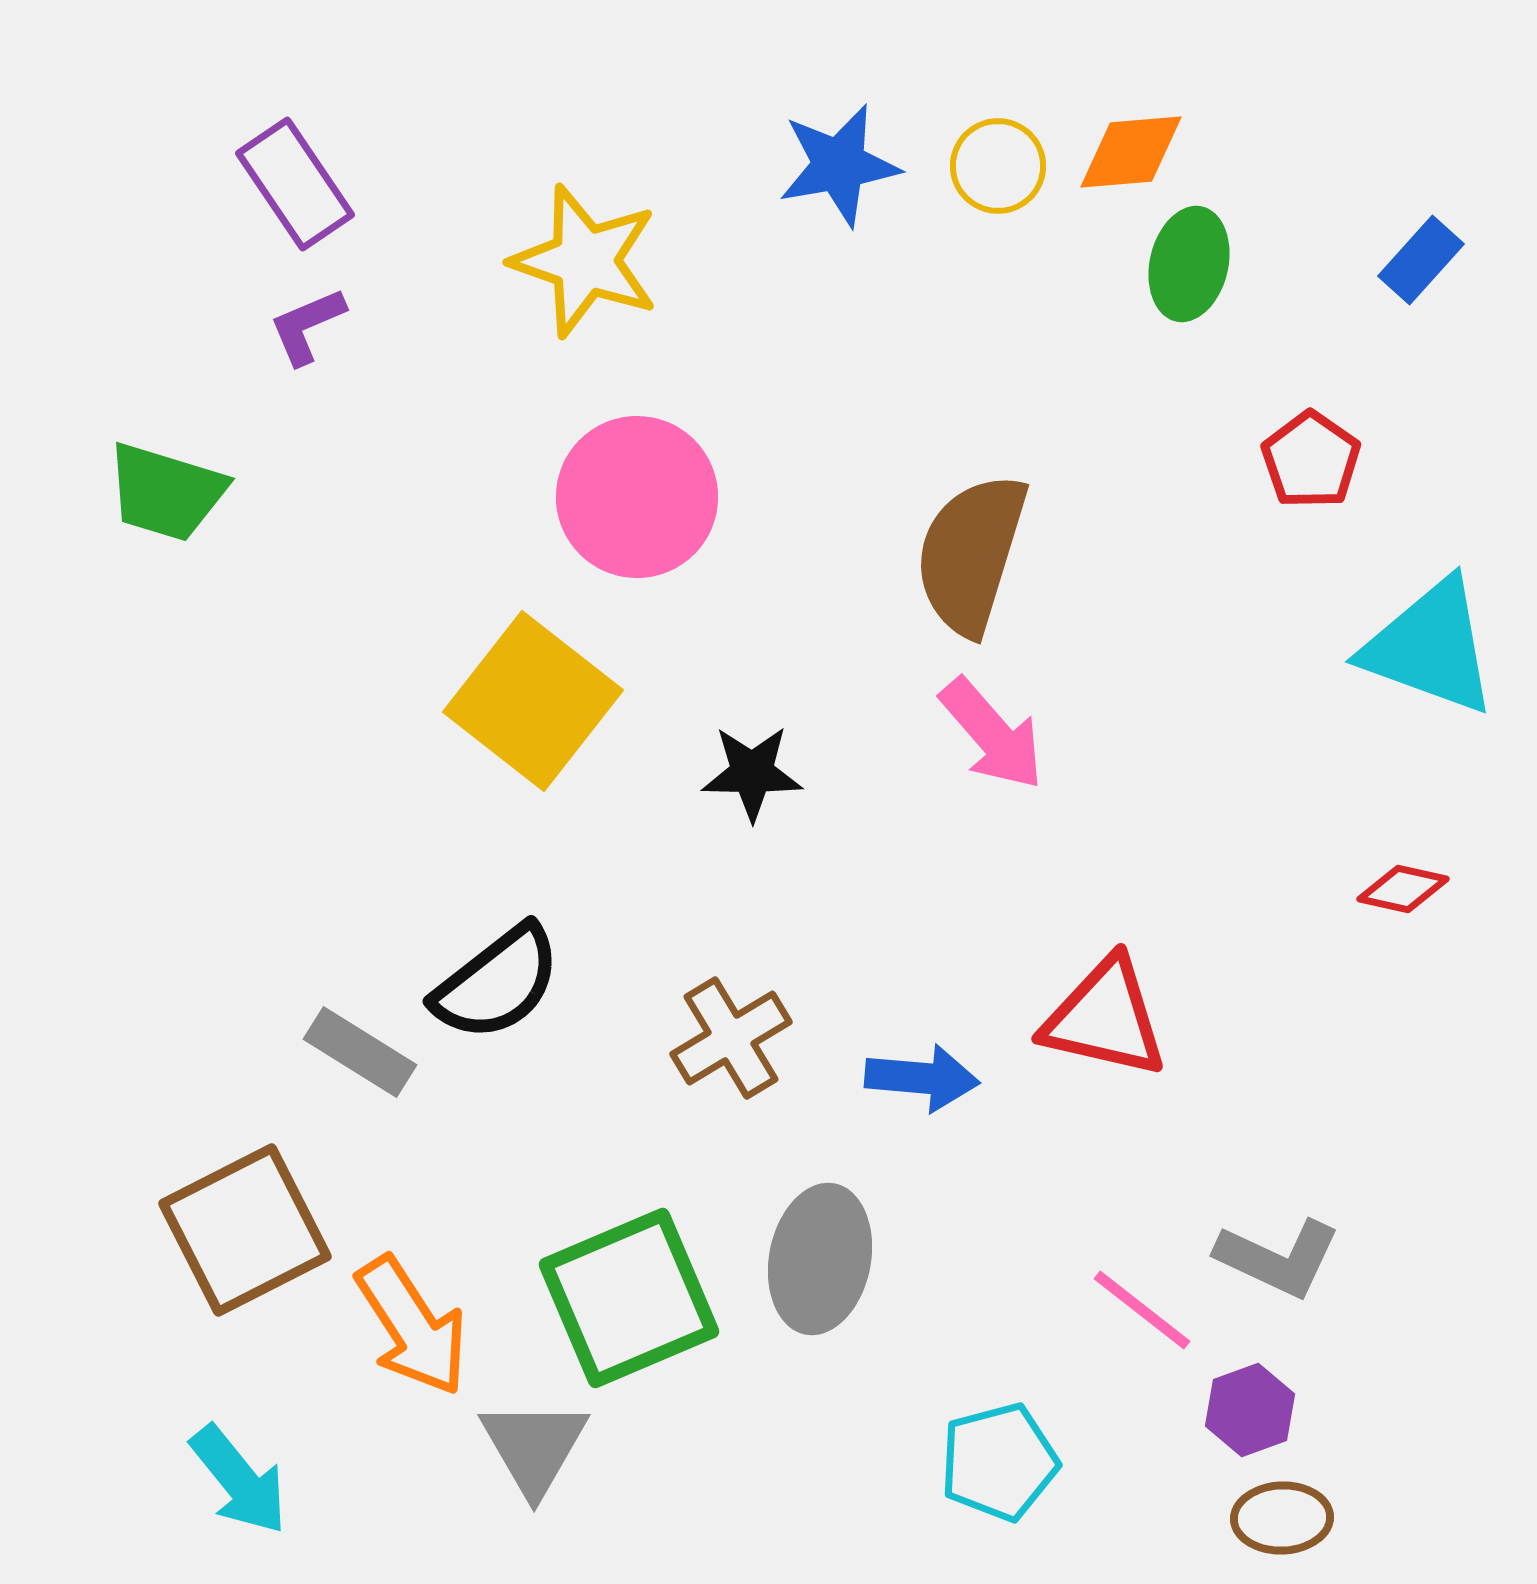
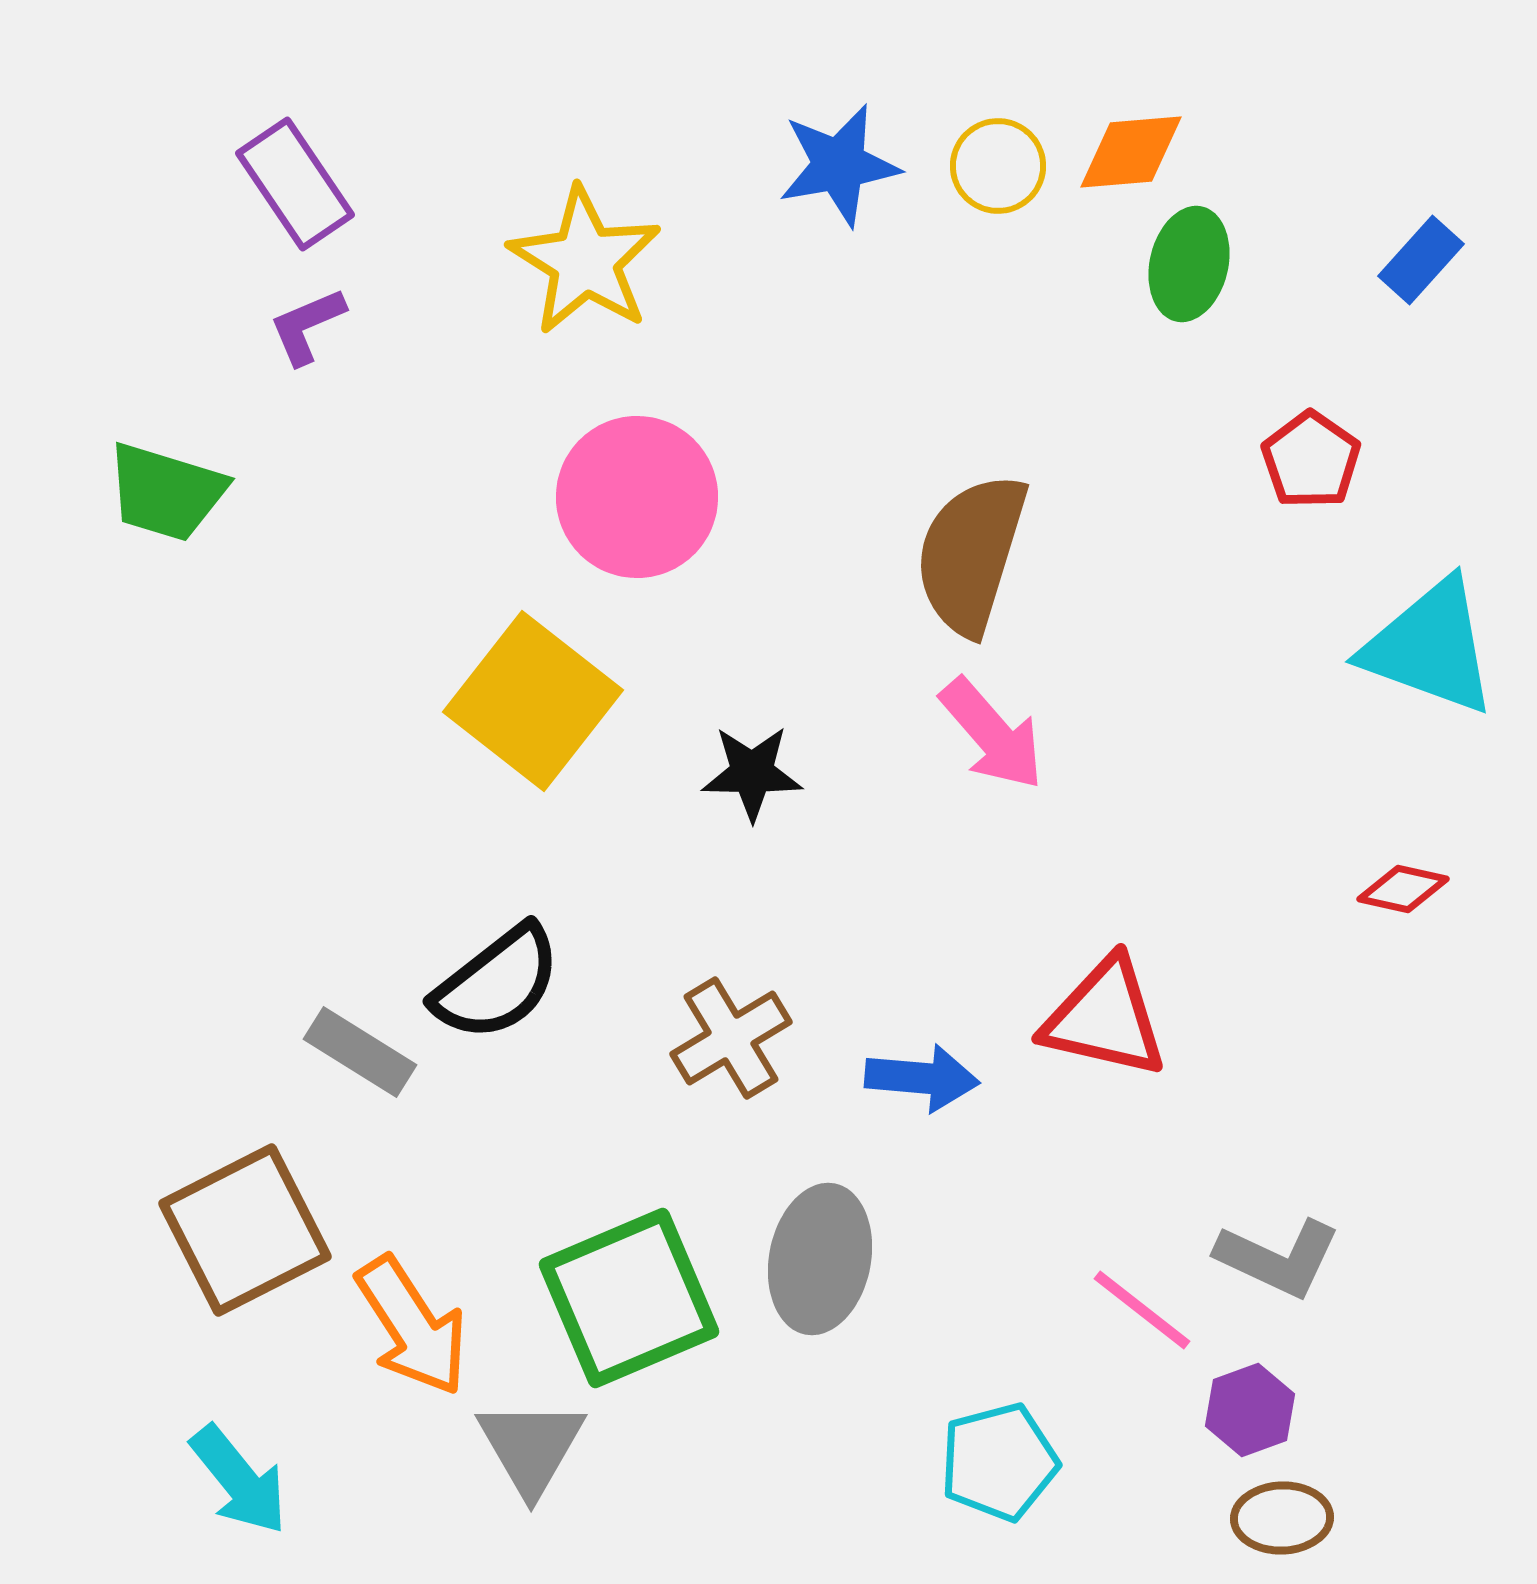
yellow star: rotated 13 degrees clockwise
gray triangle: moved 3 px left
